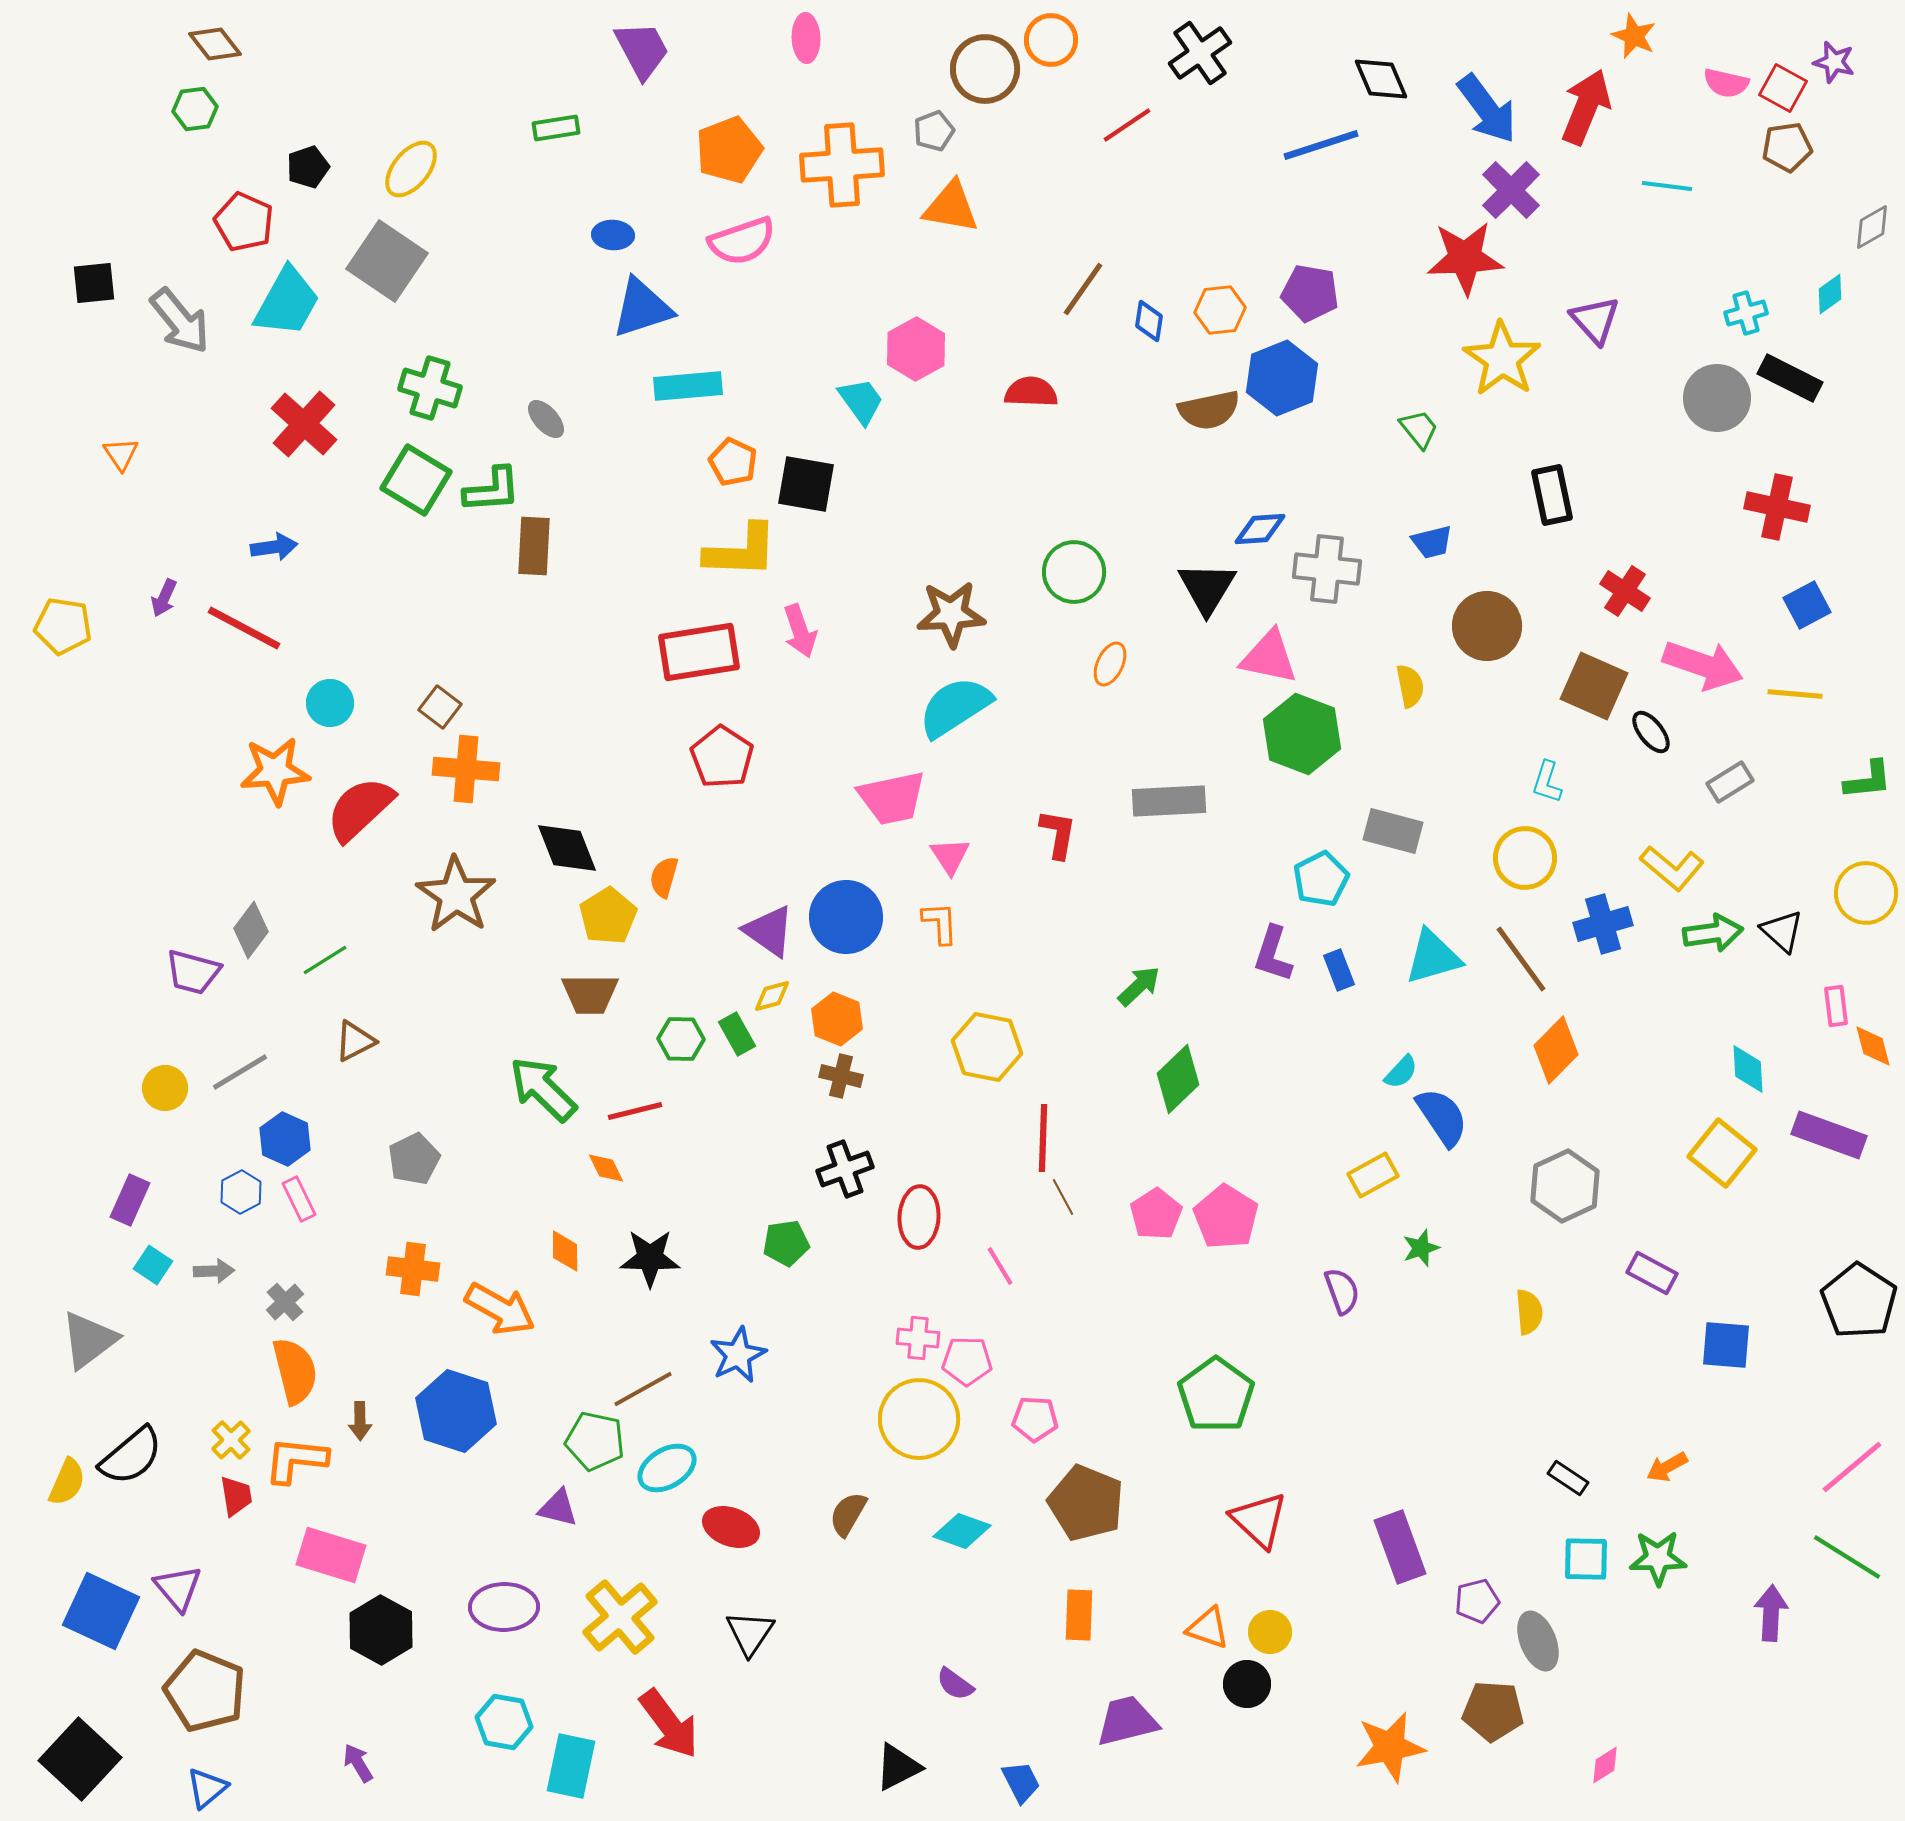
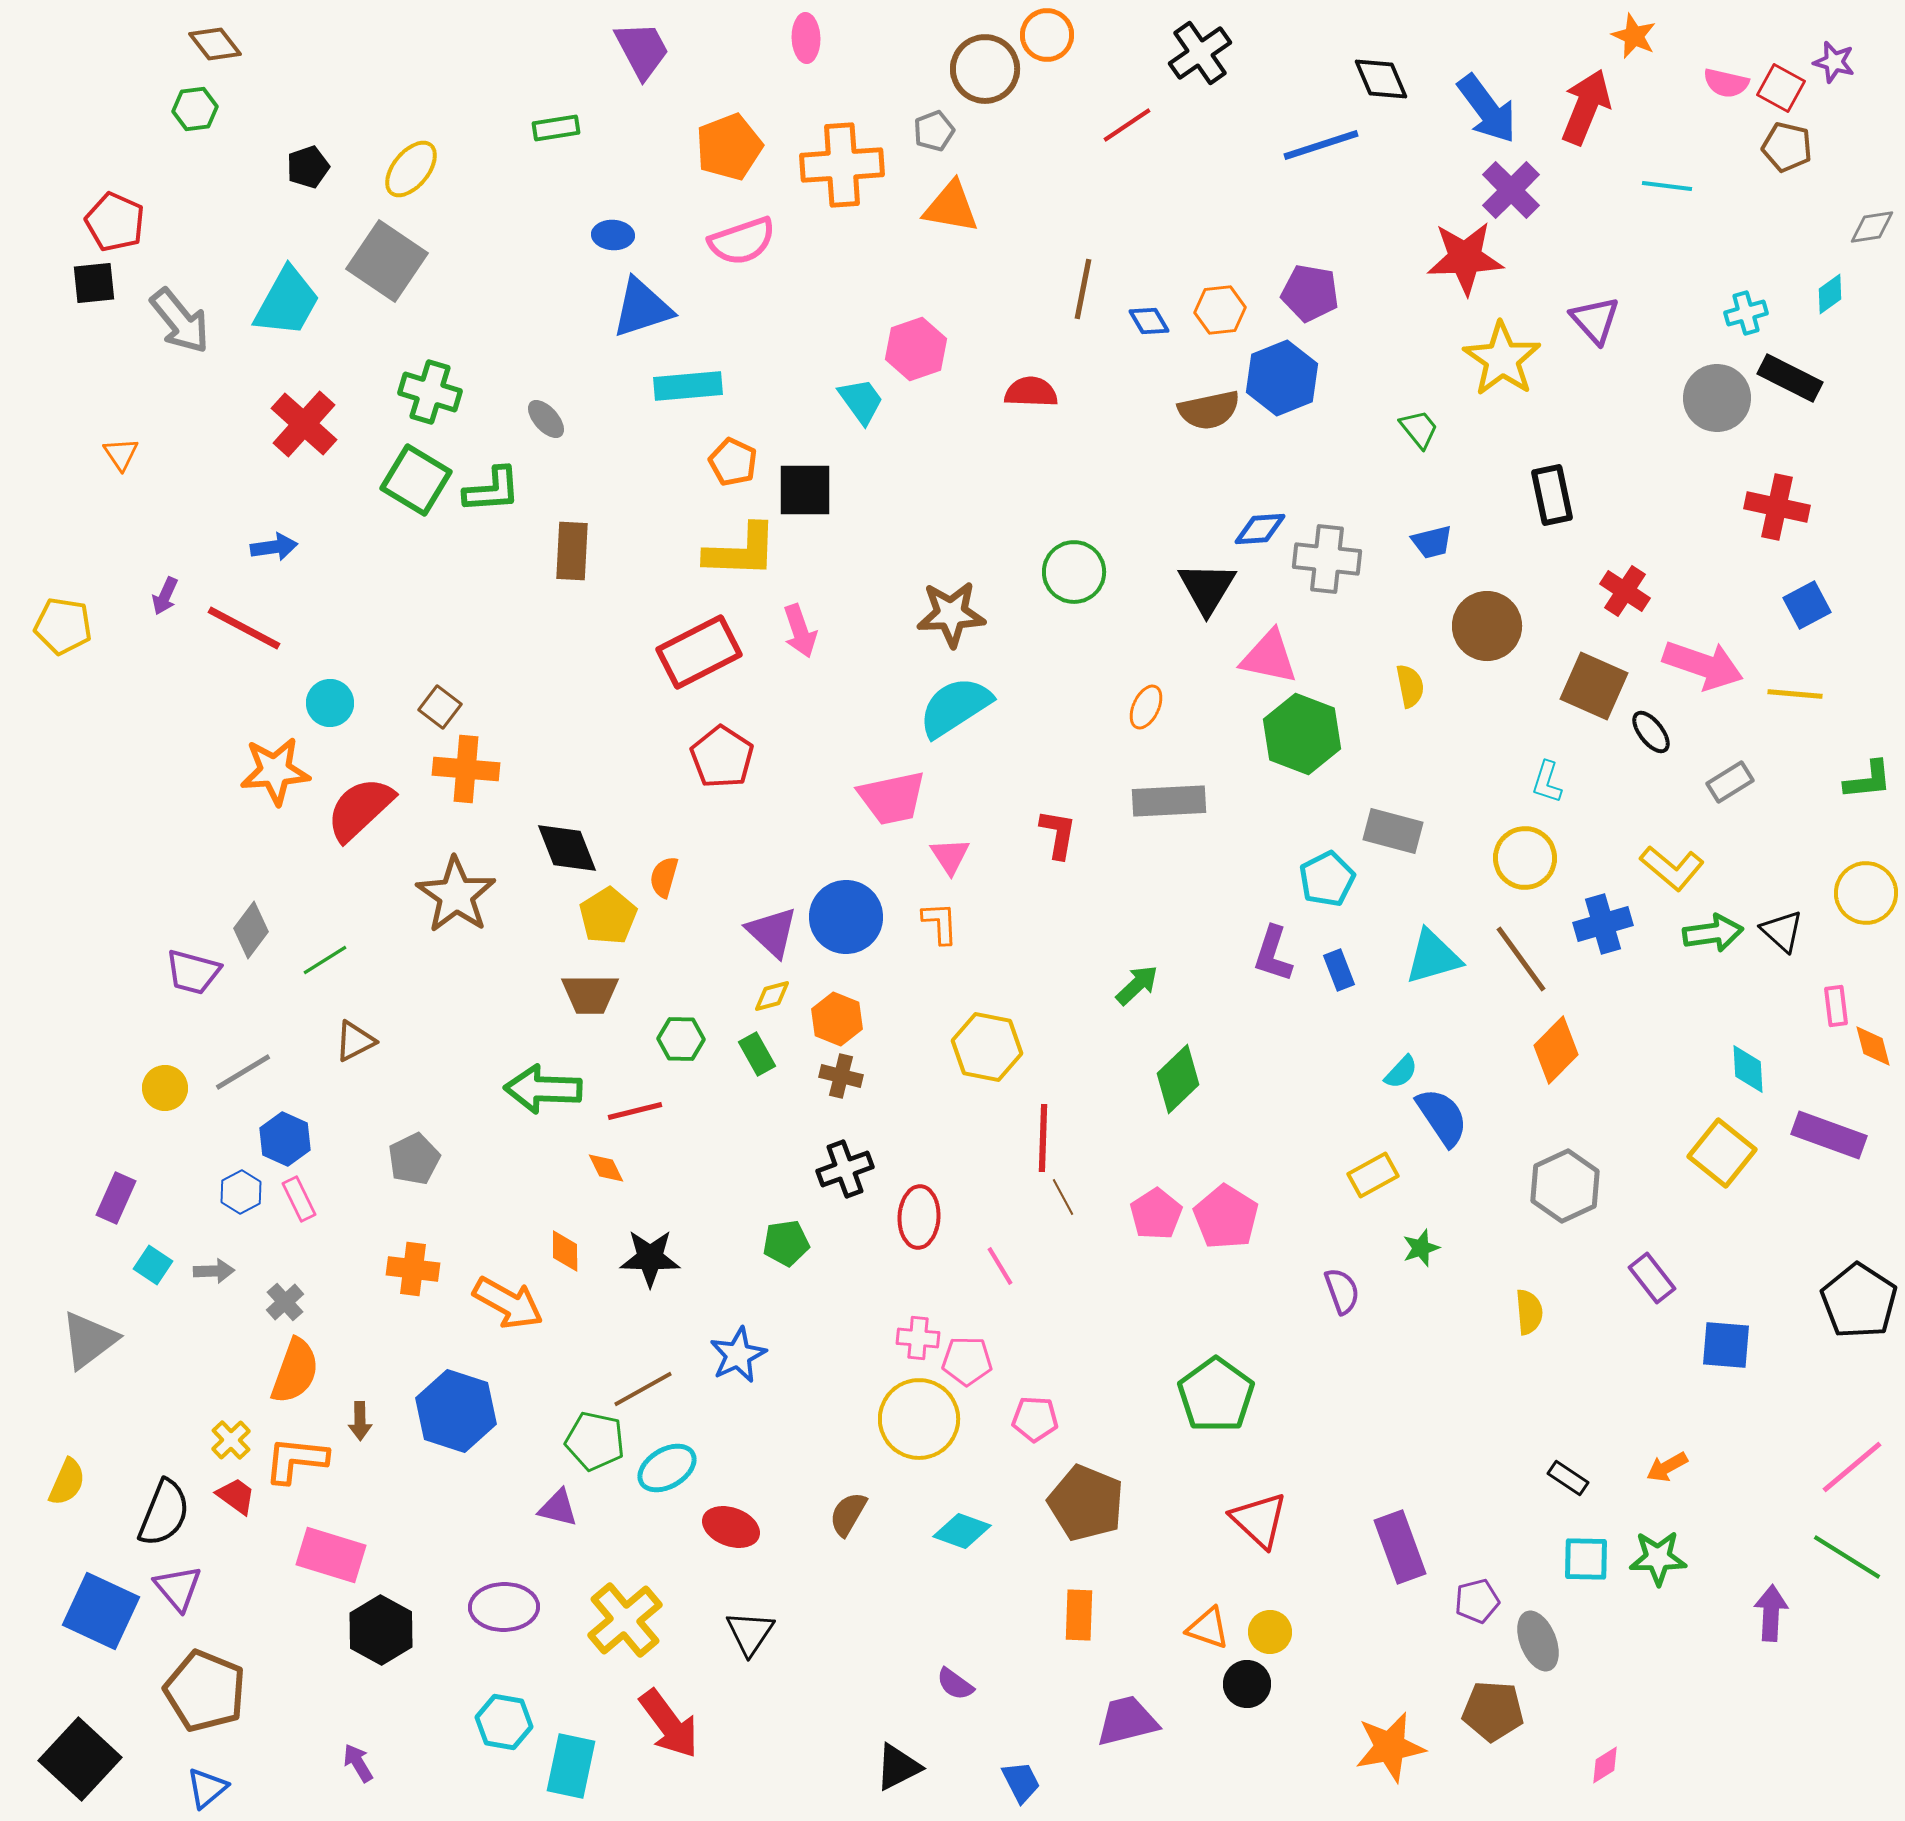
orange circle at (1051, 40): moved 4 px left, 5 px up
red square at (1783, 88): moved 2 px left
brown pentagon at (1787, 147): rotated 21 degrees clockwise
orange pentagon at (729, 150): moved 3 px up
red pentagon at (244, 222): moved 129 px left
gray diamond at (1872, 227): rotated 21 degrees clockwise
brown line at (1083, 289): rotated 24 degrees counterclockwise
blue diamond at (1149, 321): rotated 39 degrees counterclockwise
pink hexagon at (916, 349): rotated 10 degrees clockwise
green cross at (430, 388): moved 4 px down
black square at (806, 484): moved 1 px left, 6 px down; rotated 10 degrees counterclockwise
brown rectangle at (534, 546): moved 38 px right, 5 px down
gray cross at (1327, 569): moved 10 px up
purple arrow at (164, 598): moved 1 px right, 2 px up
red rectangle at (699, 652): rotated 18 degrees counterclockwise
orange ellipse at (1110, 664): moved 36 px right, 43 px down
cyan pentagon at (1321, 879): moved 6 px right
purple triangle at (769, 931): moved 3 px right, 1 px down; rotated 8 degrees clockwise
green arrow at (1139, 986): moved 2 px left, 1 px up
green rectangle at (737, 1034): moved 20 px right, 20 px down
gray line at (240, 1072): moved 3 px right
green arrow at (543, 1089): rotated 42 degrees counterclockwise
purple rectangle at (130, 1200): moved 14 px left, 2 px up
purple rectangle at (1652, 1273): moved 5 px down; rotated 24 degrees clockwise
orange arrow at (500, 1309): moved 8 px right, 6 px up
orange semicircle at (295, 1371): rotated 34 degrees clockwise
black semicircle at (131, 1456): moved 33 px right, 57 px down; rotated 28 degrees counterclockwise
red trapezoid at (236, 1496): rotated 45 degrees counterclockwise
yellow cross at (620, 1617): moved 5 px right, 3 px down
